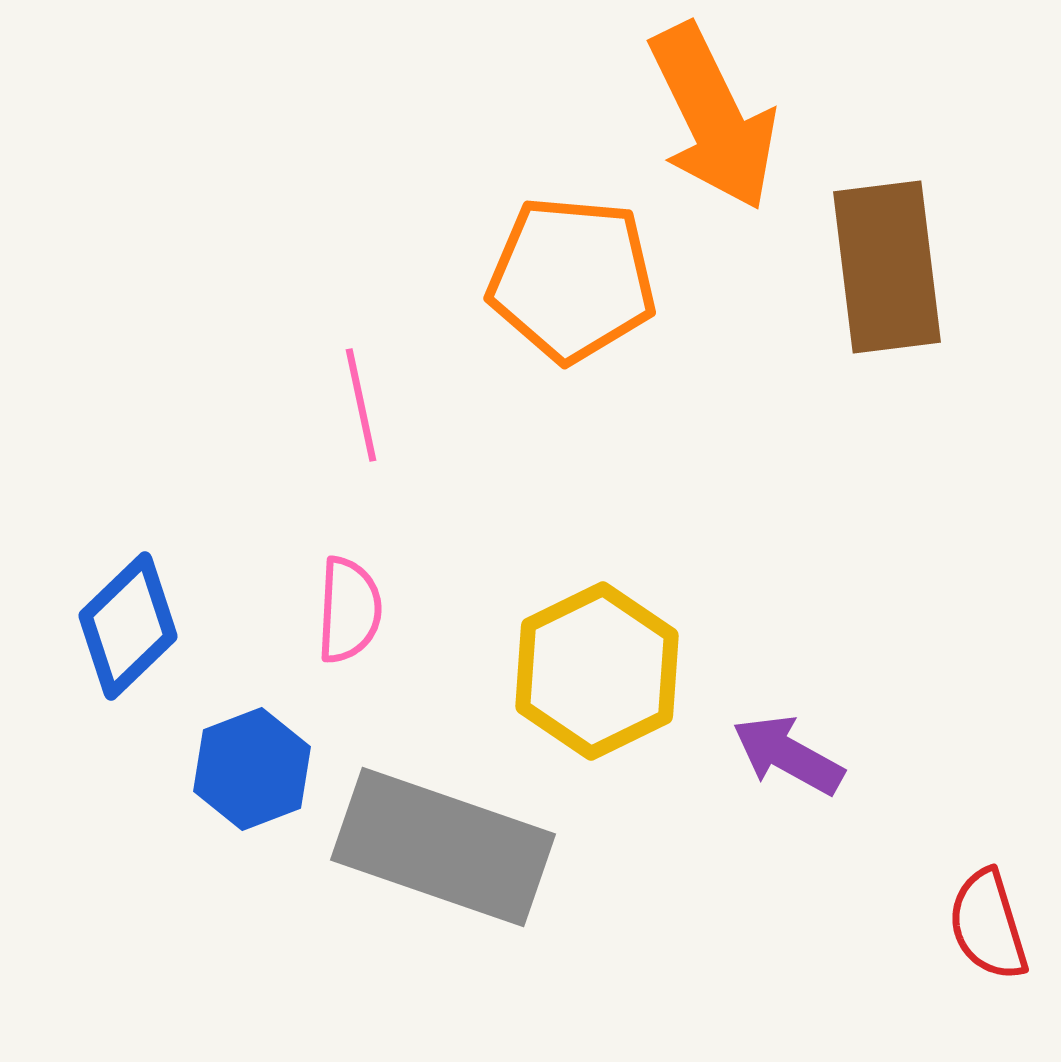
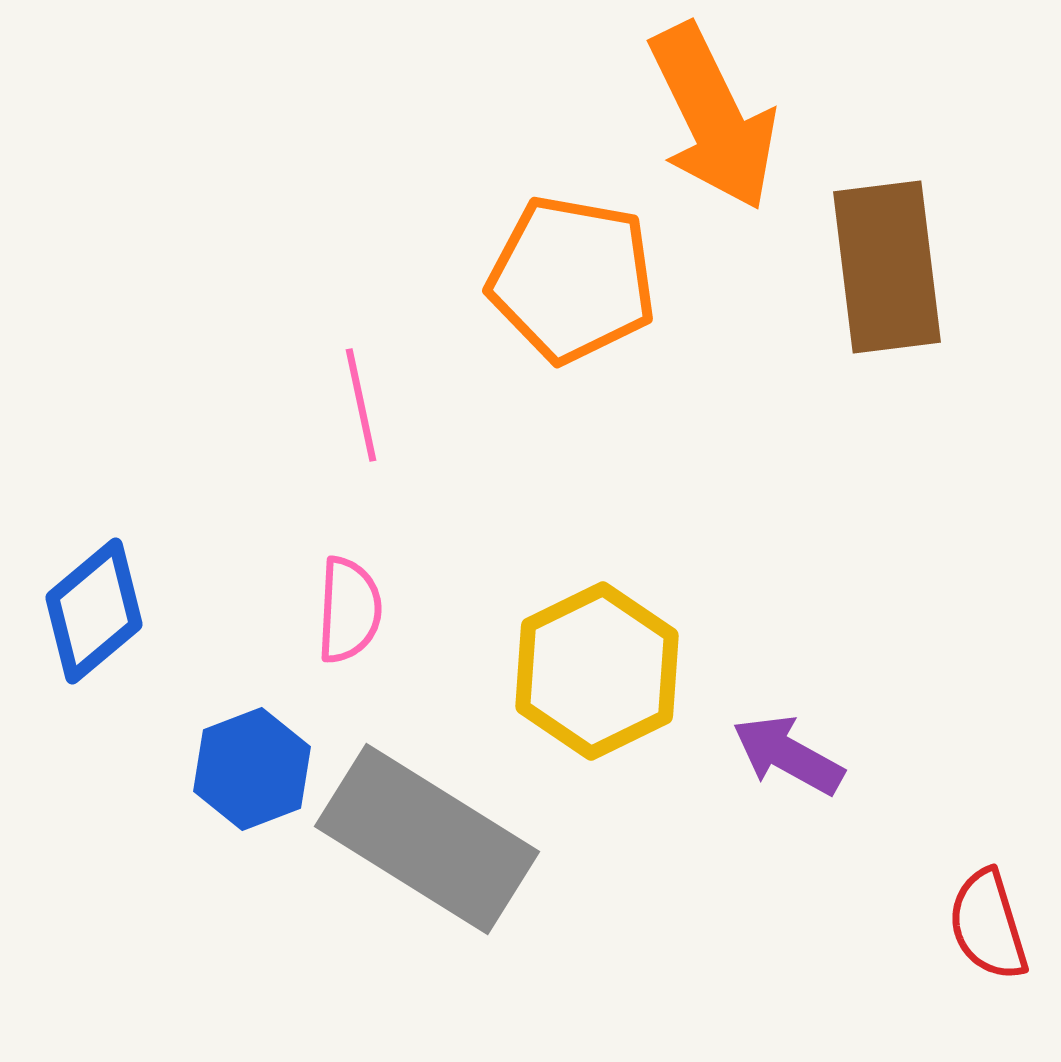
orange pentagon: rotated 5 degrees clockwise
blue diamond: moved 34 px left, 15 px up; rotated 4 degrees clockwise
gray rectangle: moved 16 px left, 8 px up; rotated 13 degrees clockwise
